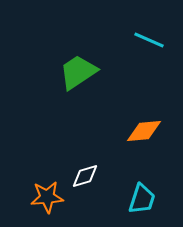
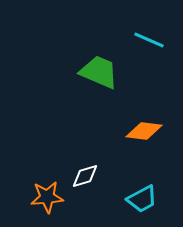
green trapezoid: moved 21 px right; rotated 57 degrees clockwise
orange diamond: rotated 12 degrees clockwise
cyan trapezoid: rotated 44 degrees clockwise
